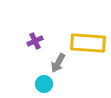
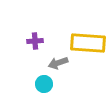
purple cross: rotated 21 degrees clockwise
gray arrow: rotated 42 degrees clockwise
